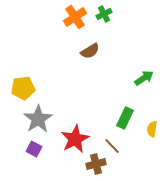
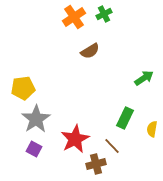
orange cross: moved 1 px left
gray star: moved 2 px left
